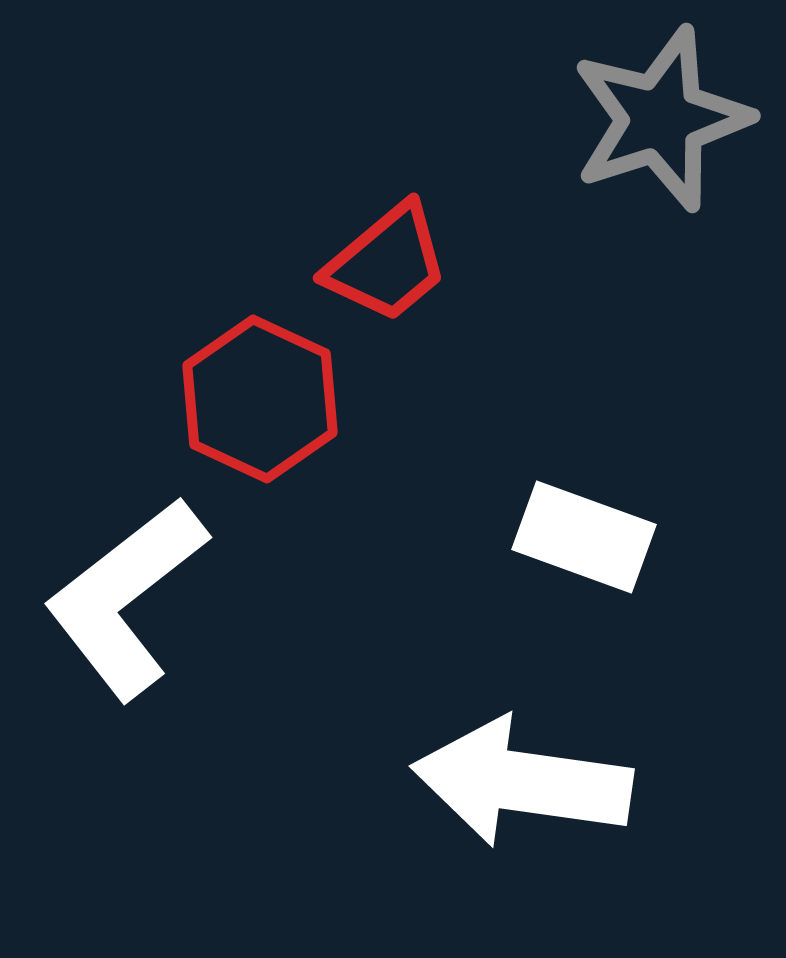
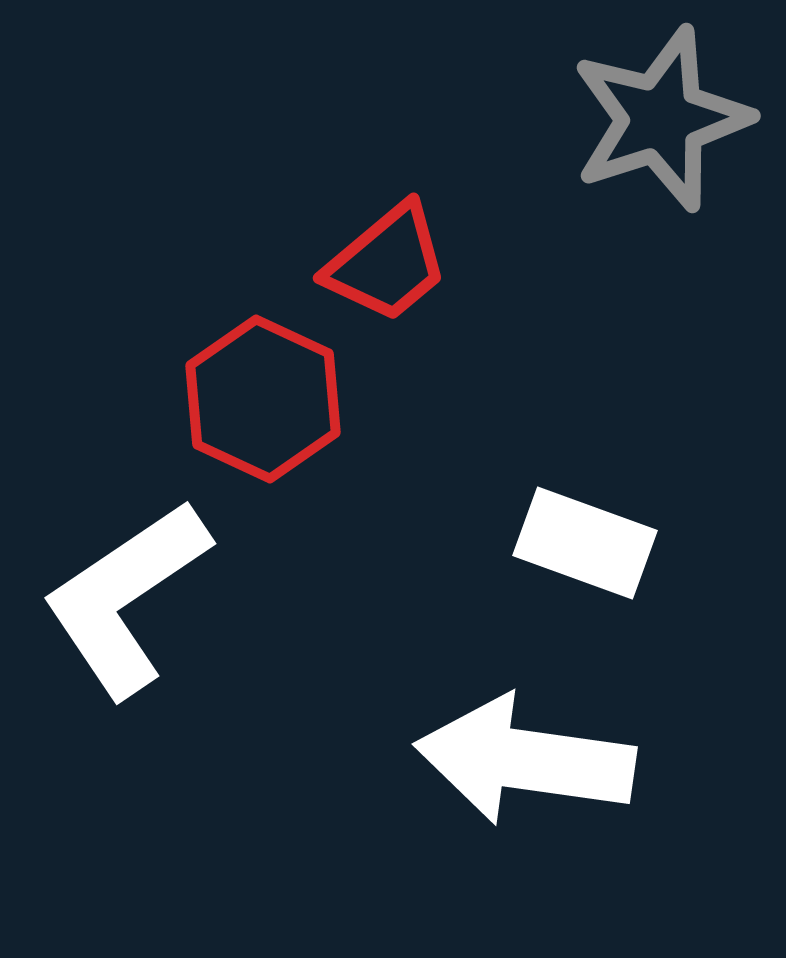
red hexagon: moved 3 px right
white rectangle: moved 1 px right, 6 px down
white L-shape: rotated 4 degrees clockwise
white arrow: moved 3 px right, 22 px up
